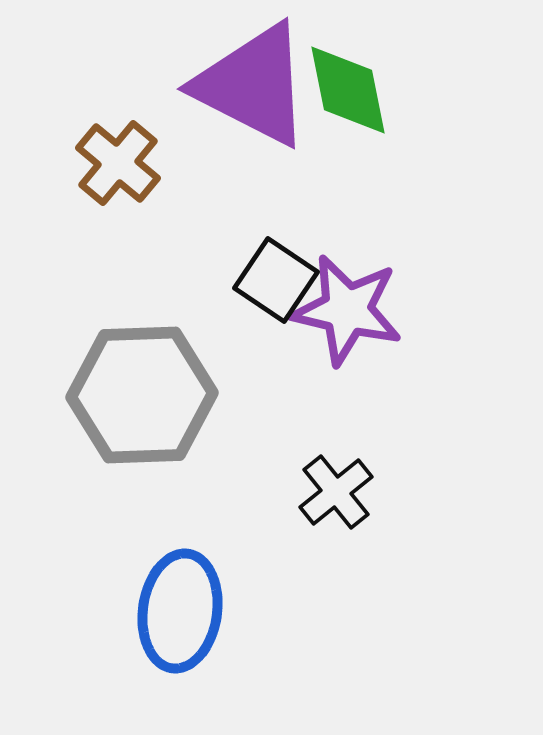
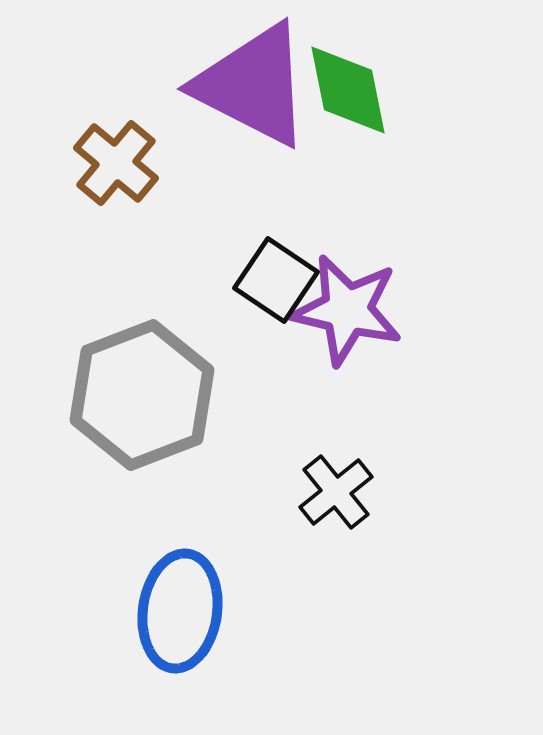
brown cross: moved 2 px left
gray hexagon: rotated 19 degrees counterclockwise
